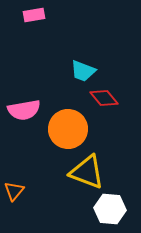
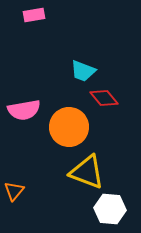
orange circle: moved 1 px right, 2 px up
